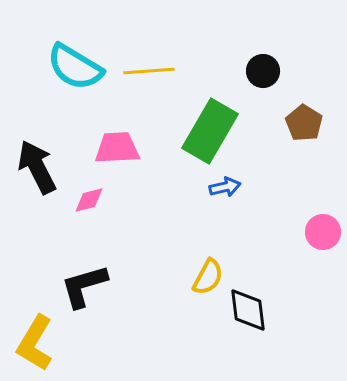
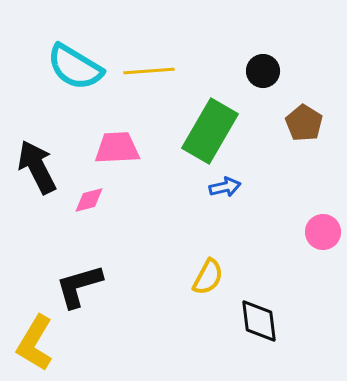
black L-shape: moved 5 px left
black diamond: moved 11 px right, 11 px down
